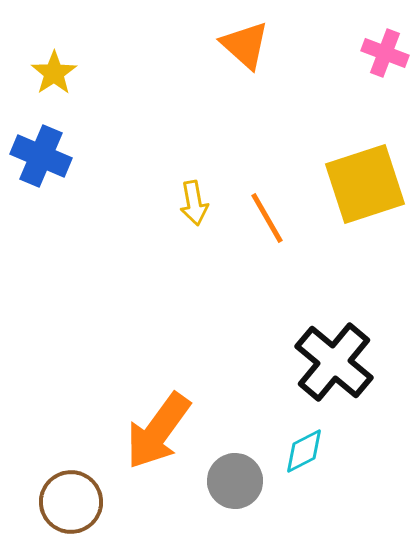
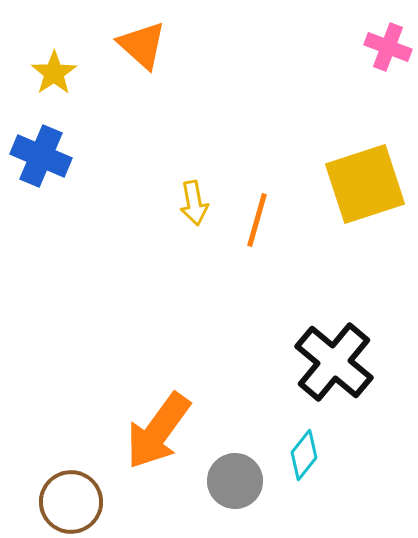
orange triangle: moved 103 px left
pink cross: moved 3 px right, 6 px up
orange line: moved 10 px left, 2 px down; rotated 46 degrees clockwise
cyan diamond: moved 4 px down; rotated 24 degrees counterclockwise
